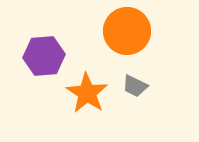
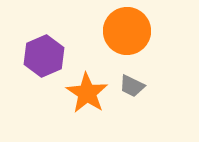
purple hexagon: rotated 18 degrees counterclockwise
gray trapezoid: moved 3 px left
